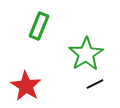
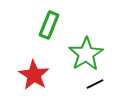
green rectangle: moved 10 px right, 1 px up
red star: moved 8 px right, 11 px up
